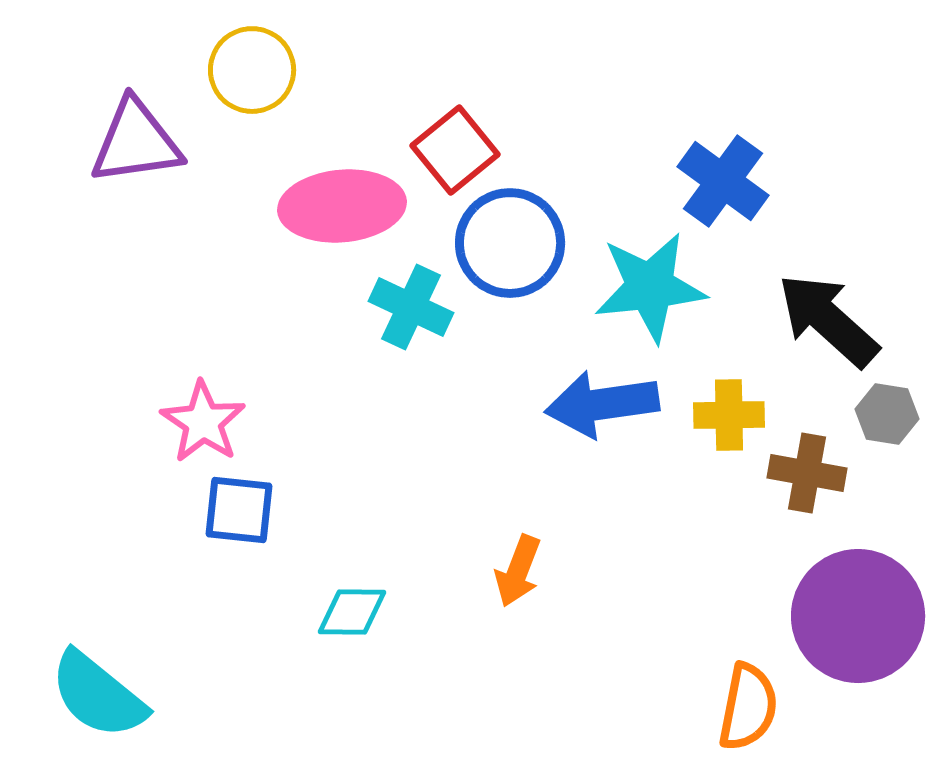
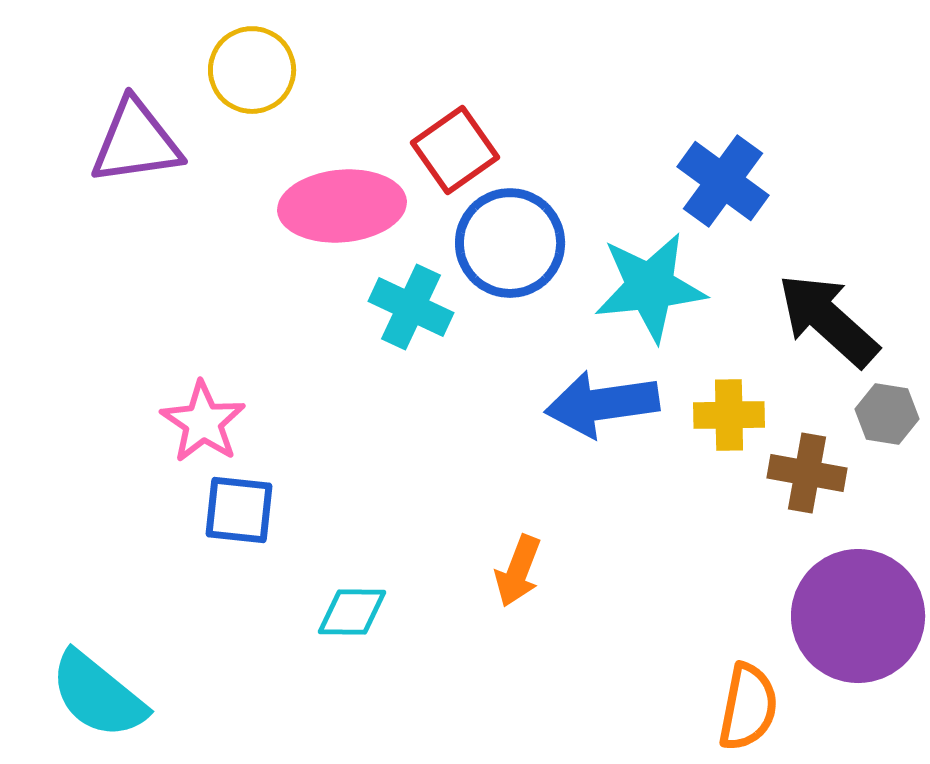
red square: rotated 4 degrees clockwise
